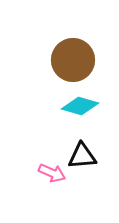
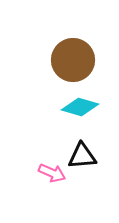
cyan diamond: moved 1 px down
